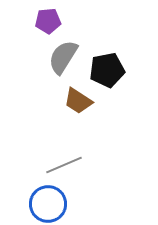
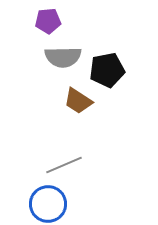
gray semicircle: rotated 123 degrees counterclockwise
